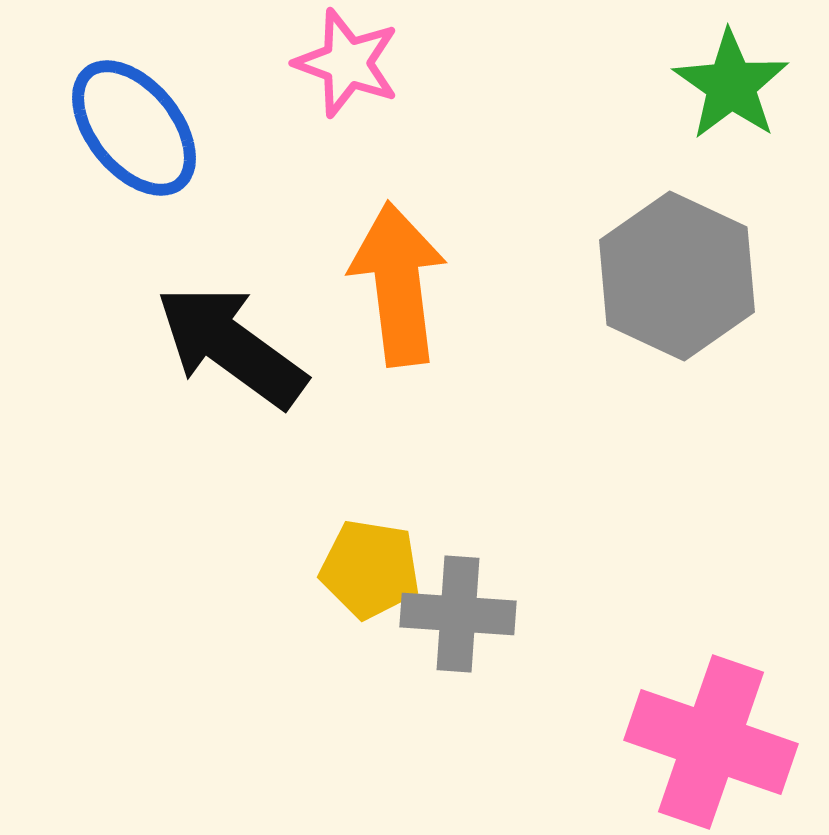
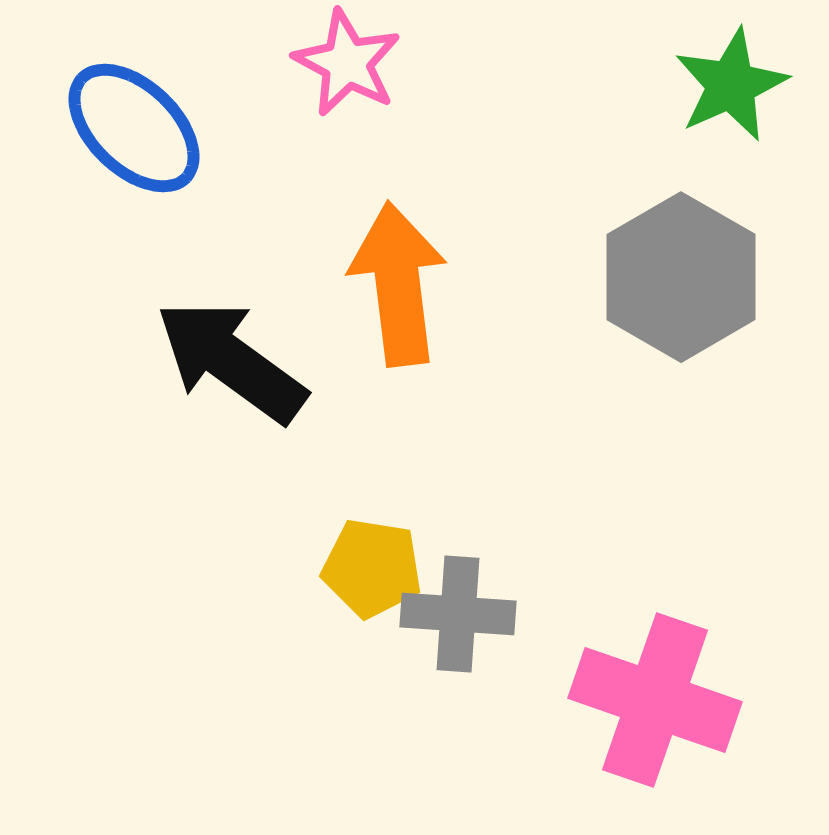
pink star: rotated 8 degrees clockwise
green star: rotated 13 degrees clockwise
blue ellipse: rotated 7 degrees counterclockwise
gray hexagon: moved 4 px right, 1 px down; rotated 5 degrees clockwise
black arrow: moved 15 px down
yellow pentagon: moved 2 px right, 1 px up
pink cross: moved 56 px left, 42 px up
